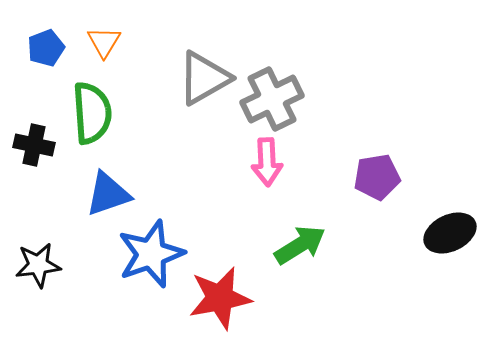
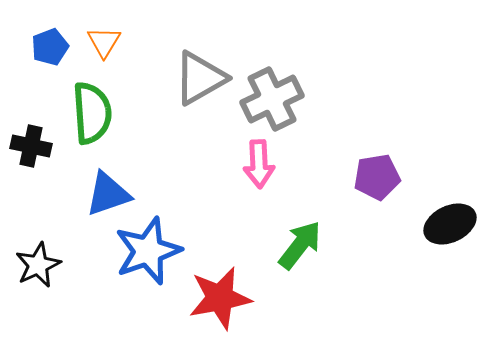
blue pentagon: moved 4 px right, 1 px up
gray triangle: moved 4 px left
black cross: moved 3 px left, 1 px down
pink arrow: moved 8 px left, 2 px down
black ellipse: moved 9 px up
green arrow: rotated 20 degrees counterclockwise
blue star: moved 3 px left, 3 px up
black star: rotated 18 degrees counterclockwise
